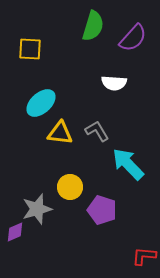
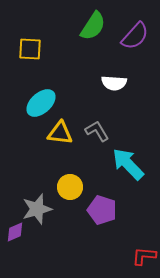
green semicircle: rotated 16 degrees clockwise
purple semicircle: moved 2 px right, 2 px up
